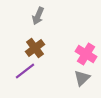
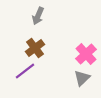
pink cross: rotated 15 degrees clockwise
